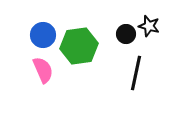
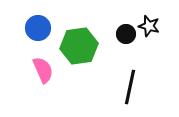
blue circle: moved 5 px left, 7 px up
black line: moved 6 px left, 14 px down
